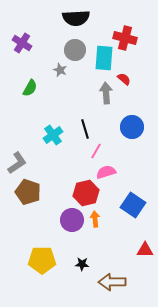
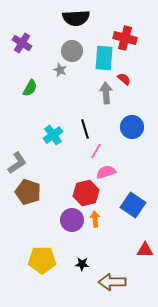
gray circle: moved 3 px left, 1 px down
